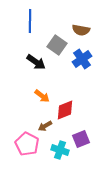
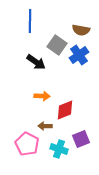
blue cross: moved 3 px left, 4 px up
orange arrow: rotated 35 degrees counterclockwise
brown arrow: rotated 32 degrees clockwise
cyan cross: moved 1 px left, 1 px up
